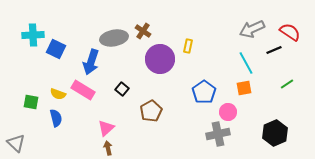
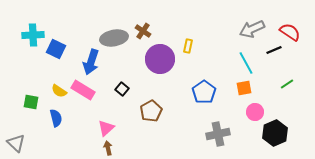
yellow semicircle: moved 1 px right, 3 px up; rotated 14 degrees clockwise
pink circle: moved 27 px right
